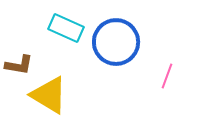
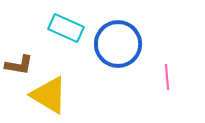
blue circle: moved 2 px right, 2 px down
pink line: moved 1 px down; rotated 25 degrees counterclockwise
